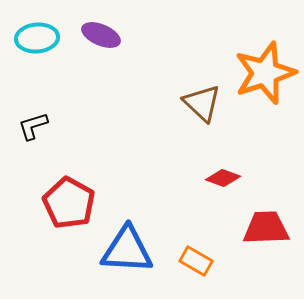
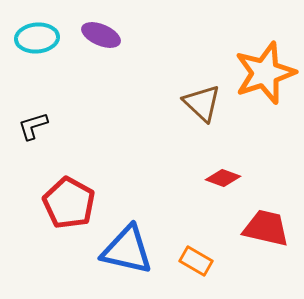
red trapezoid: rotated 15 degrees clockwise
blue triangle: rotated 10 degrees clockwise
